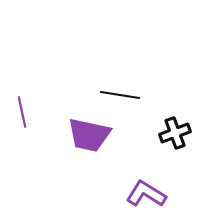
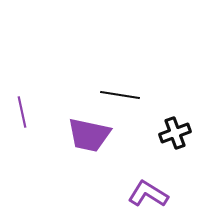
purple L-shape: moved 2 px right
